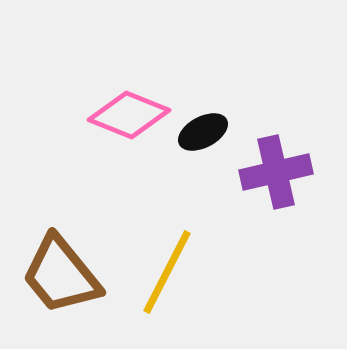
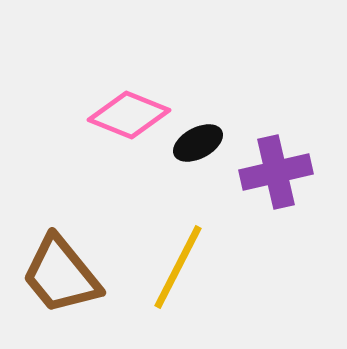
black ellipse: moved 5 px left, 11 px down
yellow line: moved 11 px right, 5 px up
